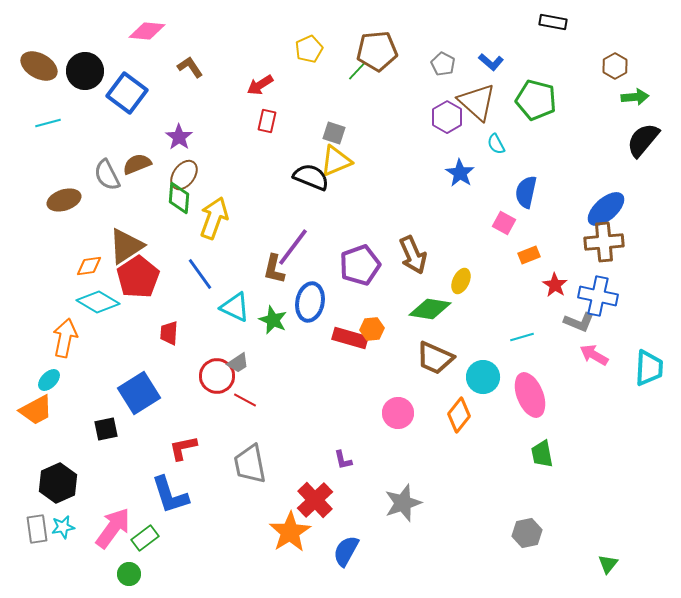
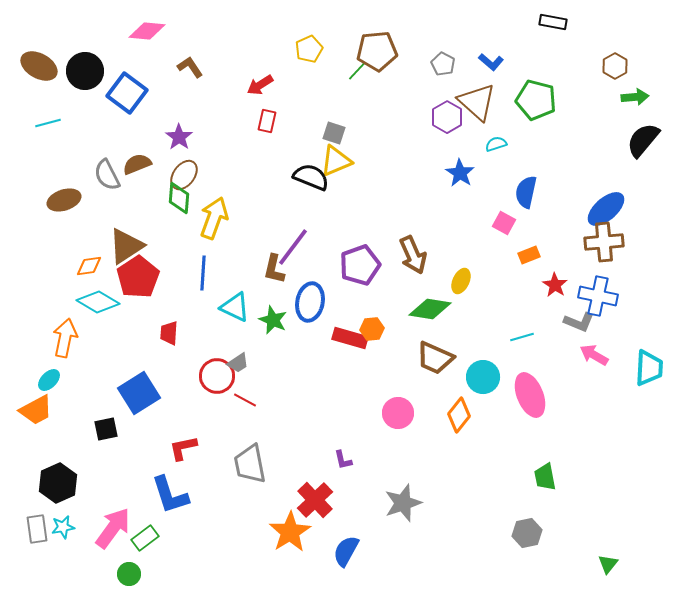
cyan semicircle at (496, 144): rotated 100 degrees clockwise
blue line at (200, 274): moved 3 px right, 1 px up; rotated 40 degrees clockwise
green trapezoid at (542, 454): moved 3 px right, 23 px down
